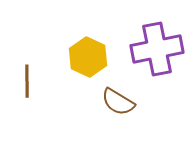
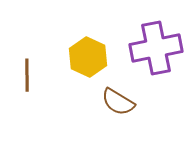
purple cross: moved 1 px left, 1 px up
brown line: moved 6 px up
